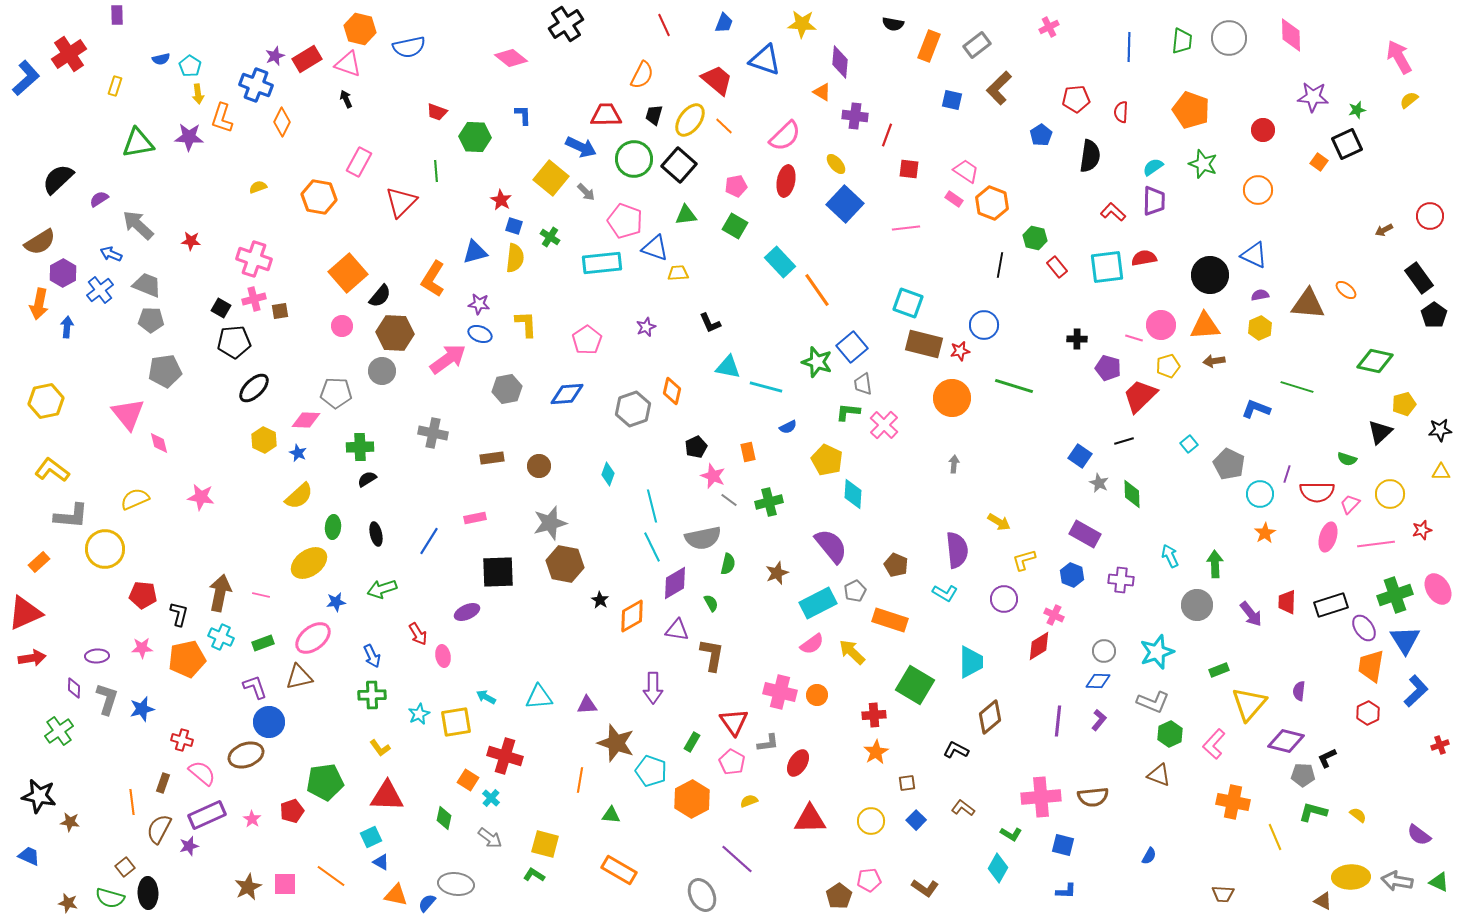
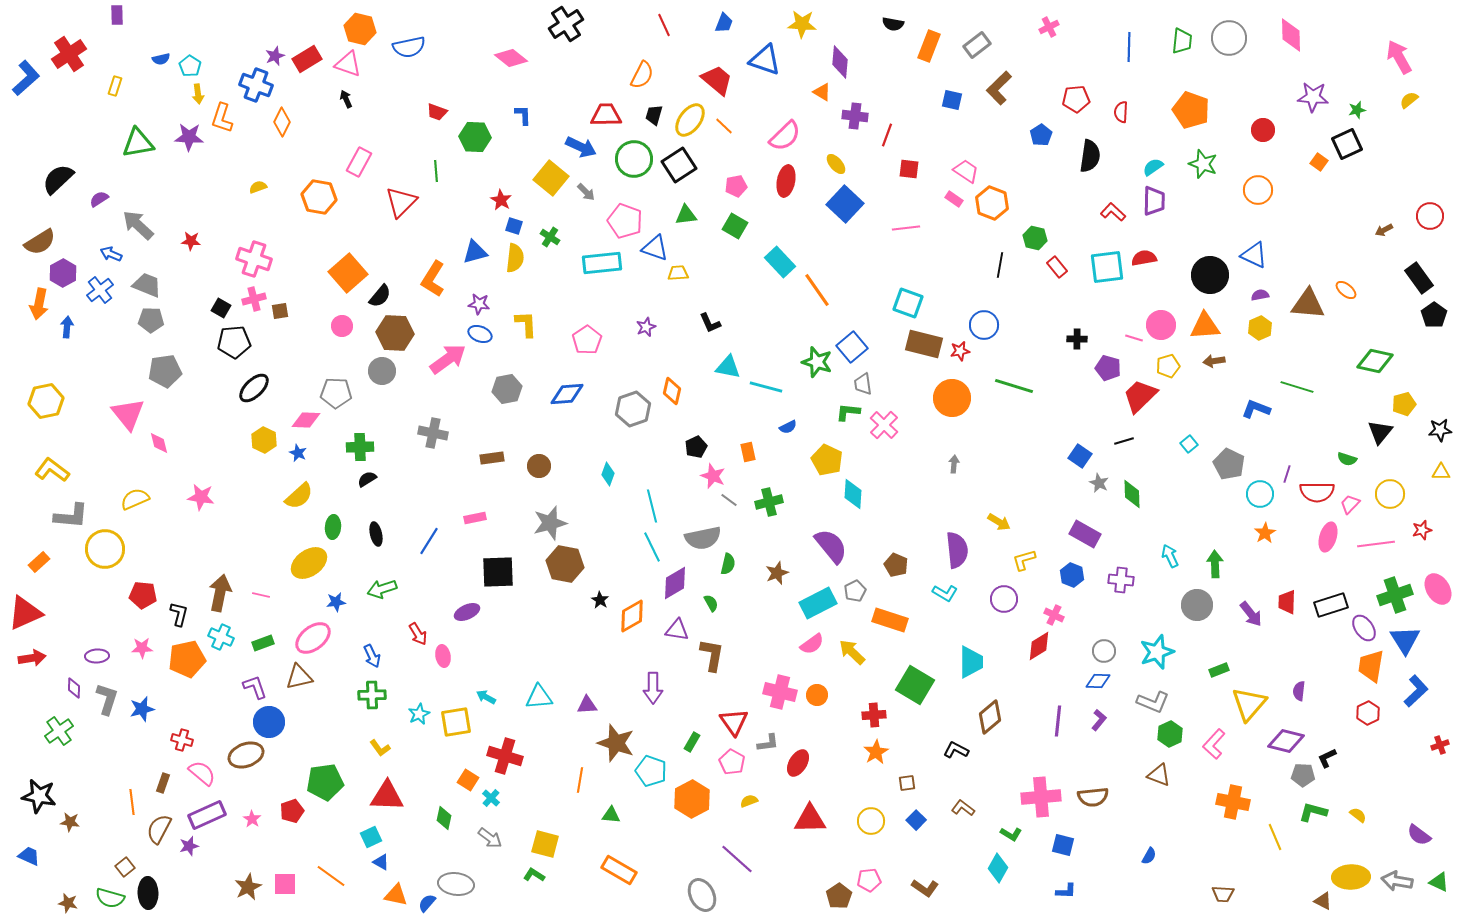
black square at (679, 165): rotated 16 degrees clockwise
black triangle at (1380, 432): rotated 8 degrees counterclockwise
